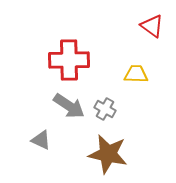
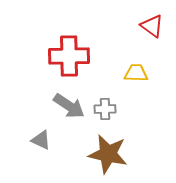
red cross: moved 4 px up
yellow trapezoid: moved 1 px up
gray cross: rotated 30 degrees counterclockwise
